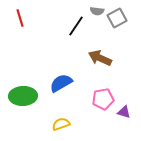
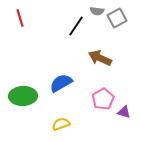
pink pentagon: rotated 20 degrees counterclockwise
